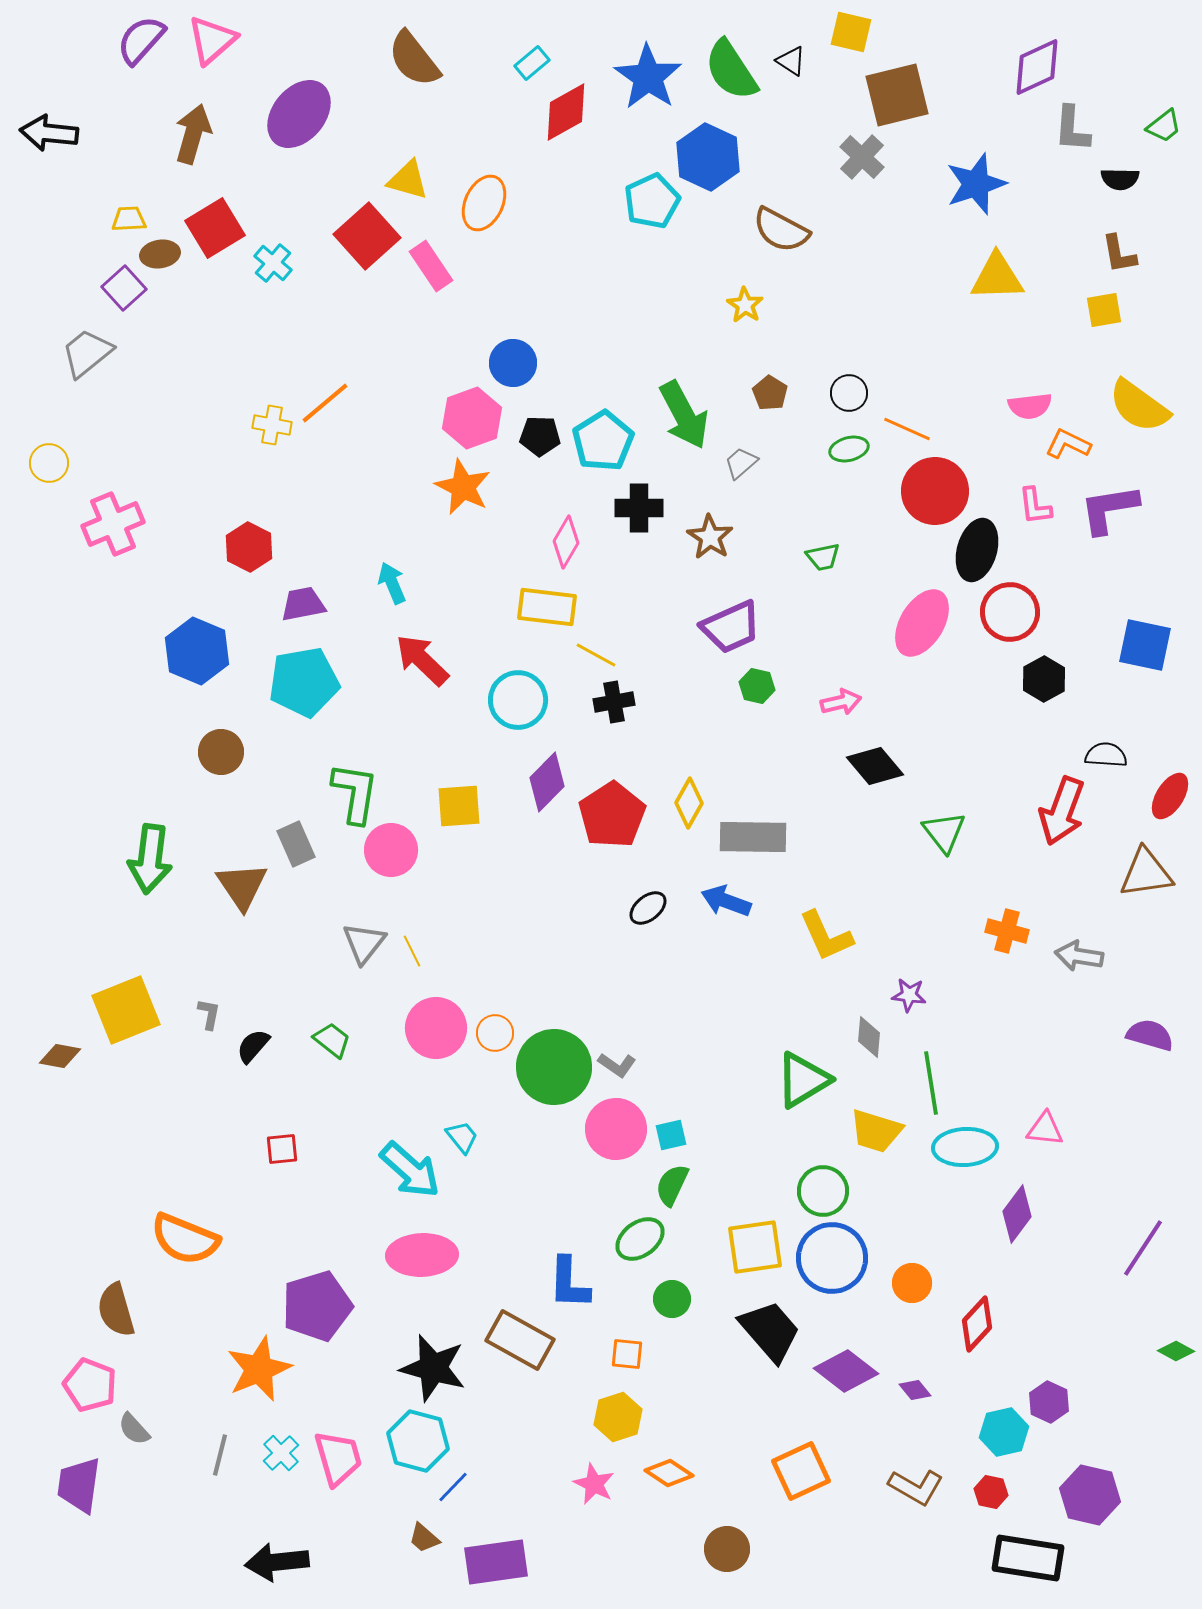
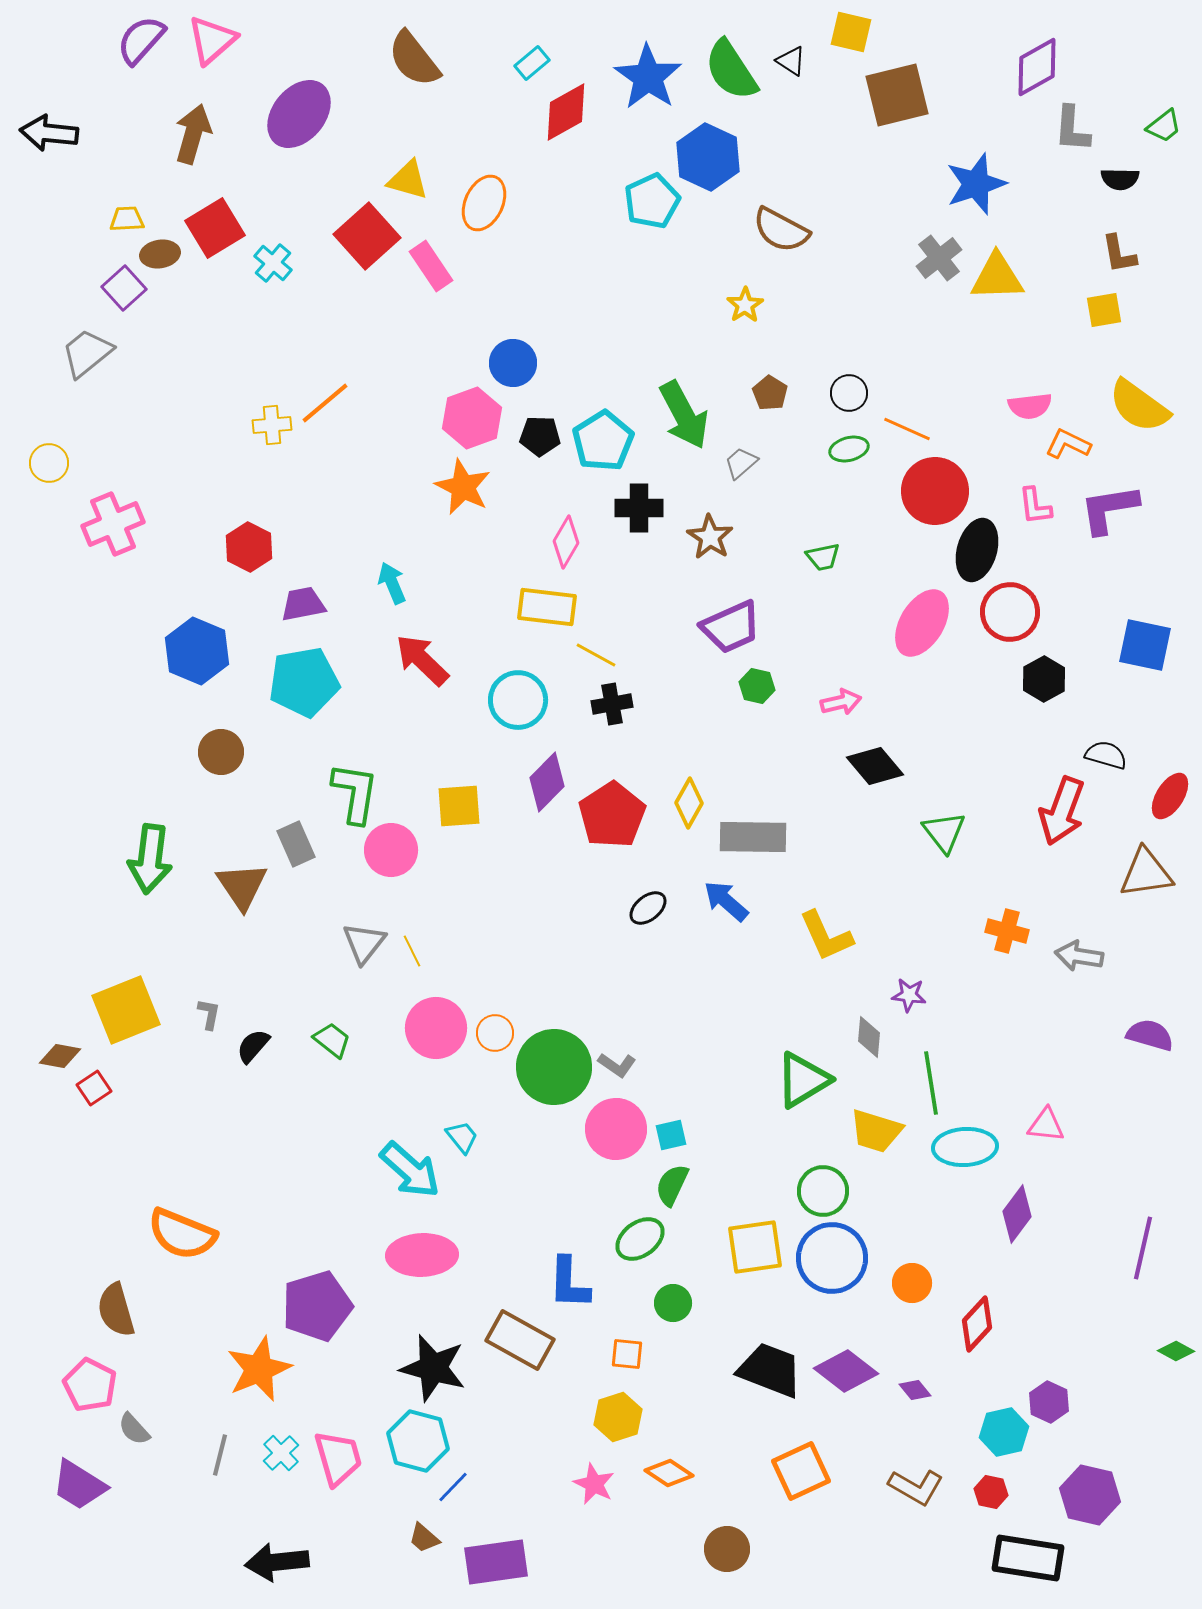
purple diamond at (1037, 67): rotated 4 degrees counterclockwise
gray cross at (862, 157): moved 77 px right, 101 px down; rotated 9 degrees clockwise
yellow trapezoid at (129, 219): moved 2 px left
yellow star at (745, 305): rotated 6 degrees clockwise
yellow cross at (272, 425): rotated 15 degrees counterclockwise
black cross at (614, 702): moved 2 px left, 2 px down
black semicircle at (1106, 755): rotated 12 degrees clockwise
blue arrow at (726, 901): rotated 21 degrees clockwise
pink triangle at (1045, 1129): moved 1 px right, 4 px up
red square at (282, 1149): moved 188 px left, 61 px up; rotated 28 degrees counterclockwise
orange semicircle at (185, 1239): moved 3 px left, 5 px up
purple line at (1143, 1248): rotated 20 degrees counterclockwise
green circle at (672, 1299): moved 1 px right, 4 px down
black trapezoid at (770, 1331): moved 39 px down; rotated 28 degrees counterclockwise
pink pentagon at (90, 1385): rotated 6 degrees clockwise
purple trapezoid at (79, 1485): rotated 66 degrees counterclockwise
